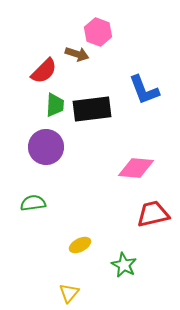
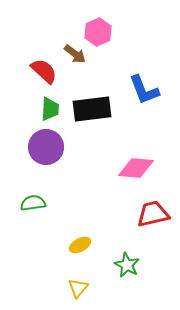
pink hexagon: rotated 16 degrees clockwise
brown arrow: moved 2 px left; rotated 20 degrees clockwise
red semicircle: rotated 92 degrees counterclockwise
green trapezoid: moved 5 px left, 4 px down
green star: moved 3 px right
yellow triangle: moved 9 px right, 5 px up
